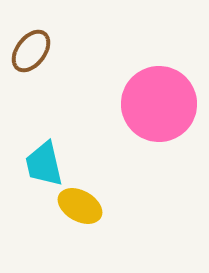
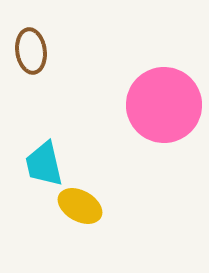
brown ellipse: rotated 45 degrees counterclockwise
pink circle: moved 5 px right, 1 px down
